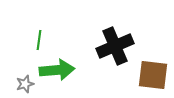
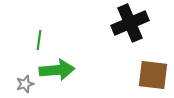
black cross: moved 15 px right, 23 px up
